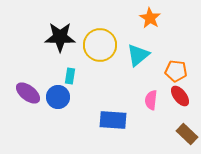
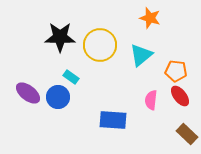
orange star: rotated 15 degrees counterclockwise
cyan triangle: moved 3 px right
cyan rectangle: moved 1 px right, 1 px down; rotated 63 degrees counterclockwise
